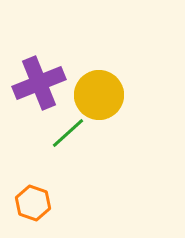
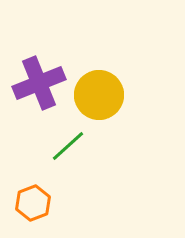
green line: moved 13 px down
orange hexagon: rotated 20 degrees clockwise
